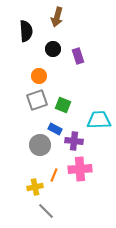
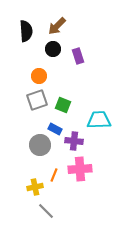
brown arrow: moved 9 px down; rotated 30 degrees clockwise
